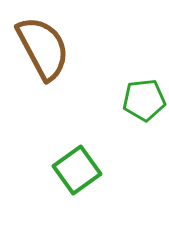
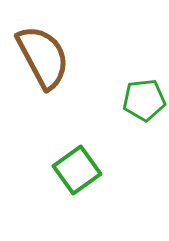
brown semicircle: moved 9 px down
